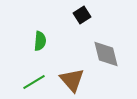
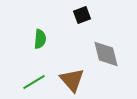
black square: rotated 12 degrees clockwise
green semicircle: moved 2 px up
